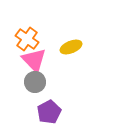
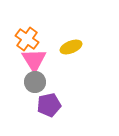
pink triangle: rotated 12 degrees clockwise
purple pentagon: moved 7 px up; rotated 15 degrees clockwise
